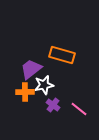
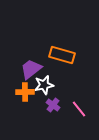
pink line: rotated 12 degrees clockwise
